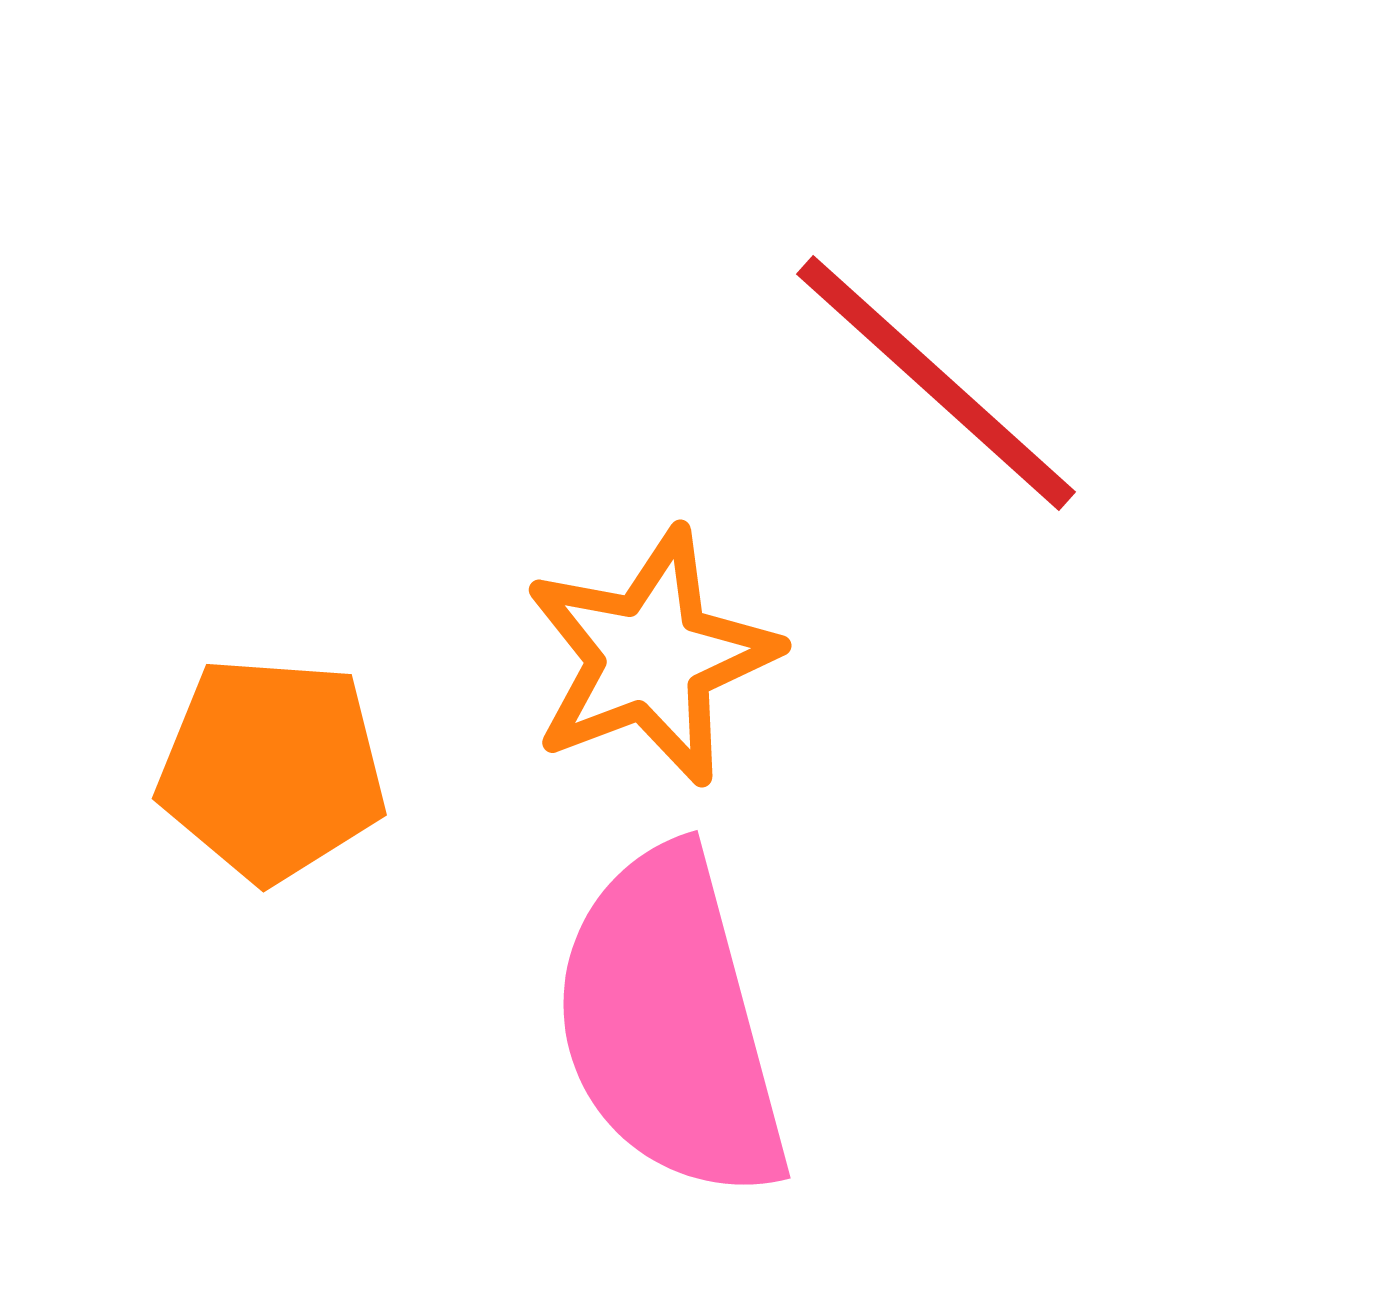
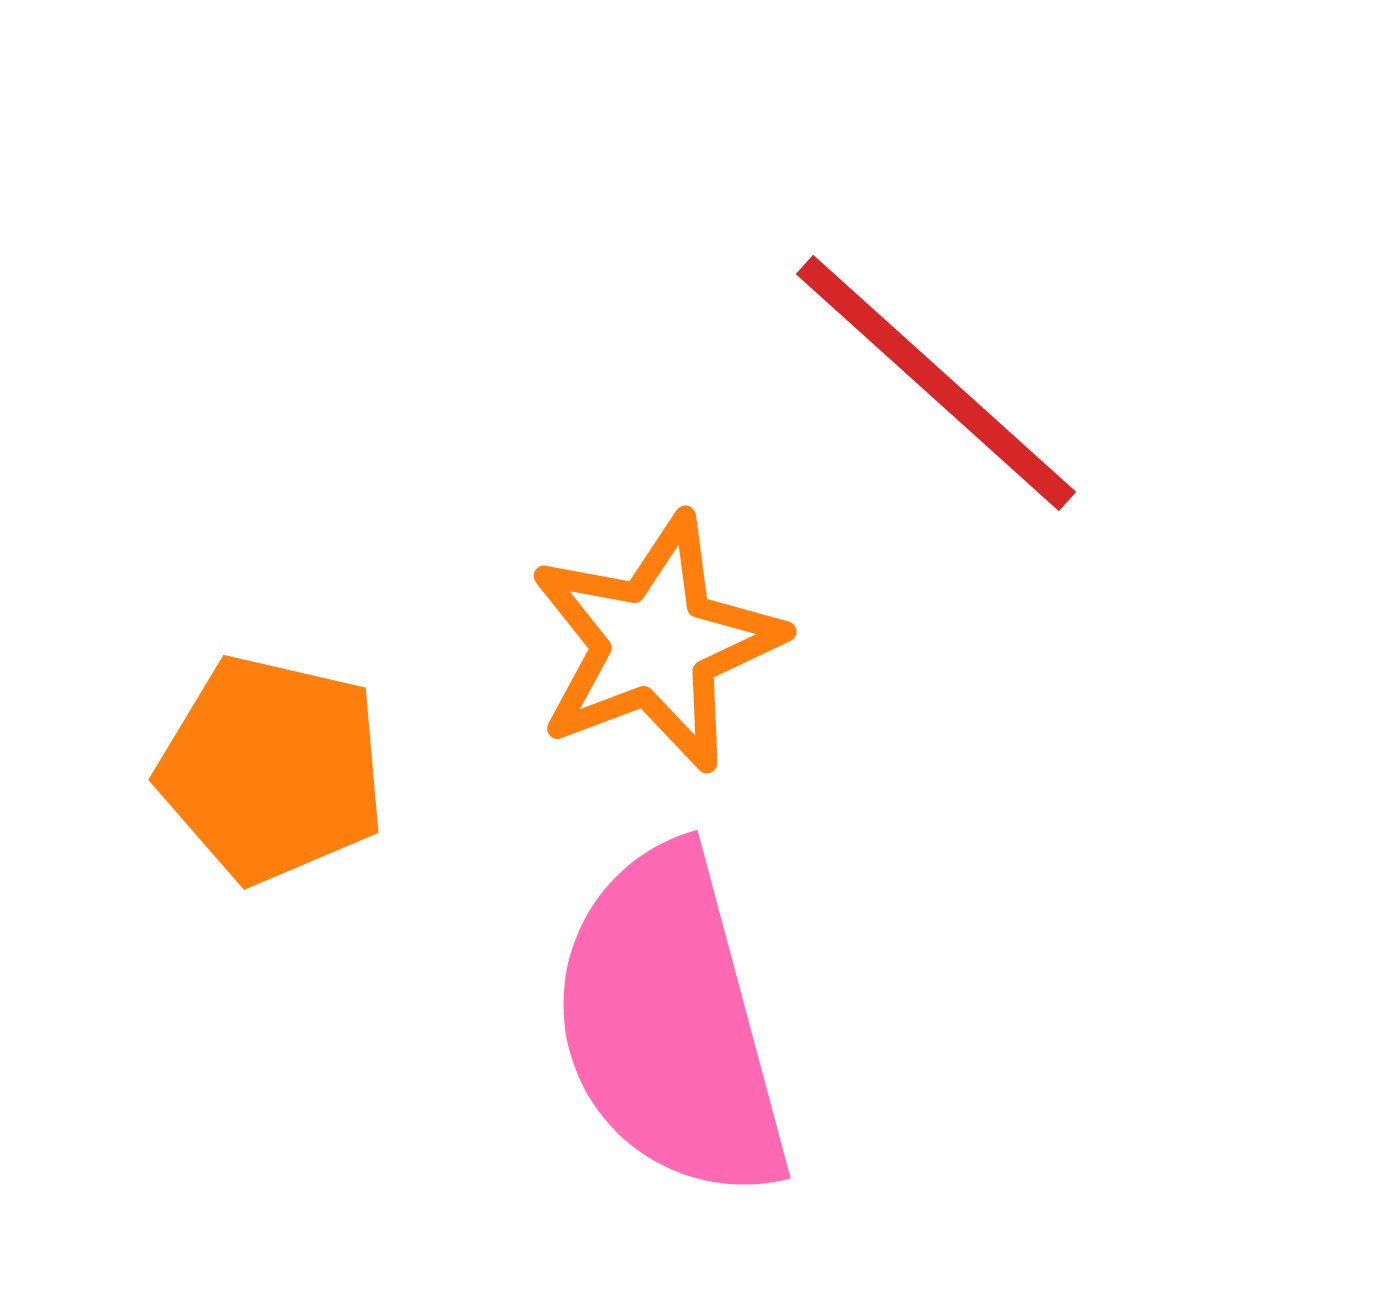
orange star: moved 5 px right, 14 px up
orange pentagon: rotated 9 degrees clockwise
